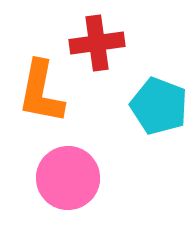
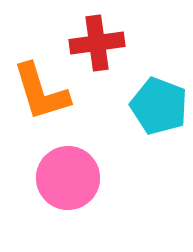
orange L-shape: rotated 28 degrees counterclockwise
